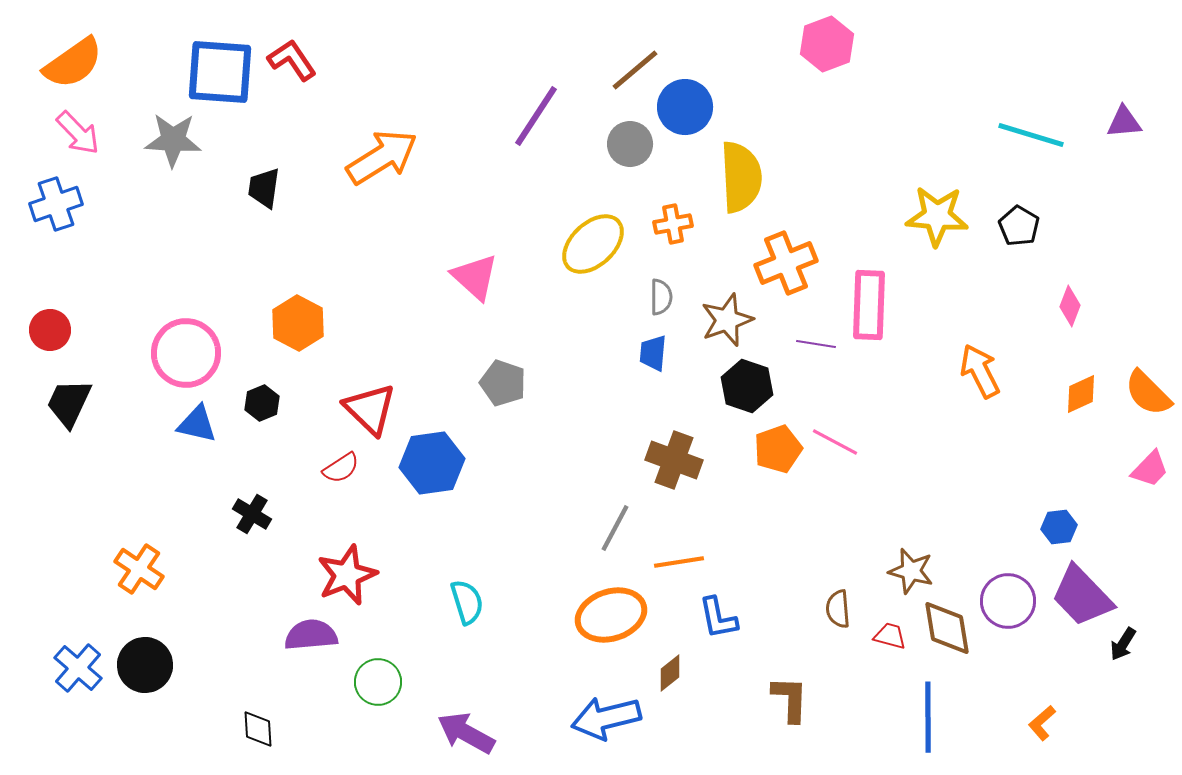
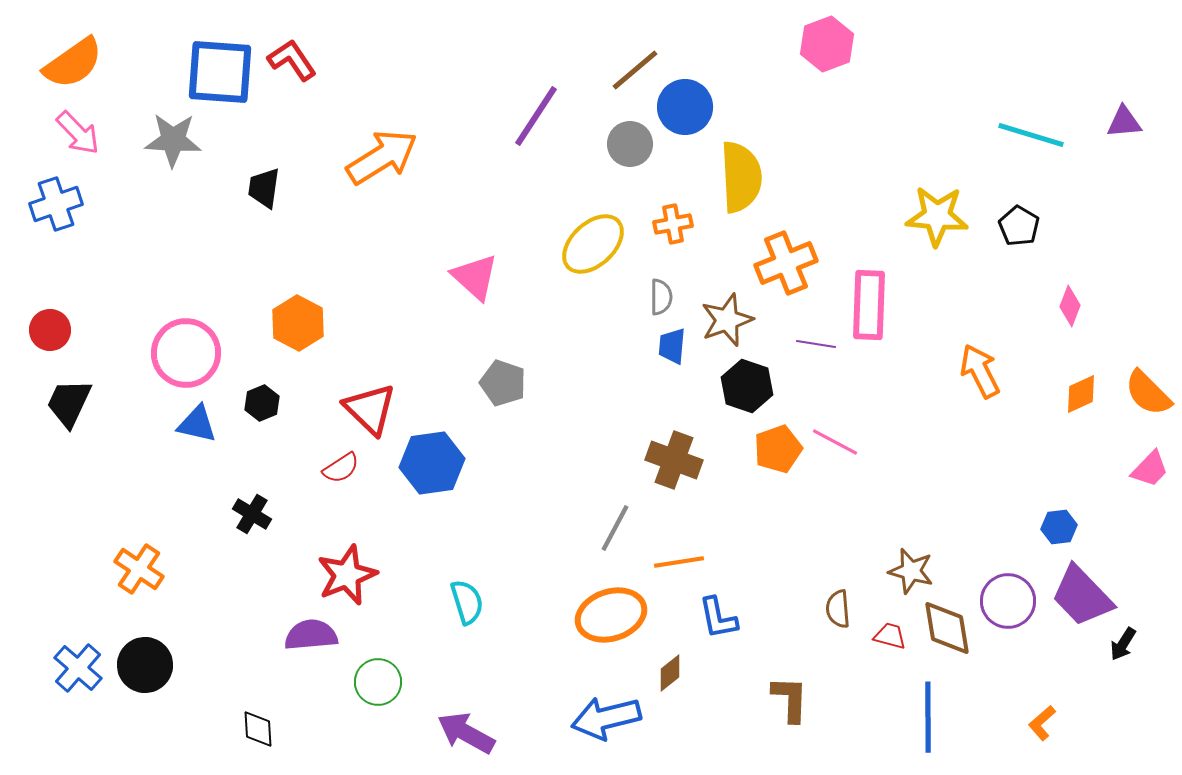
blue trapezoid at (653, 353): moved 19 px right, 7 px up
